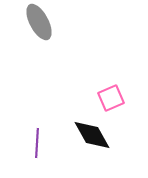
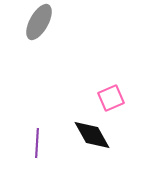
gray ellipse: rotated 57 degrees clockwise
